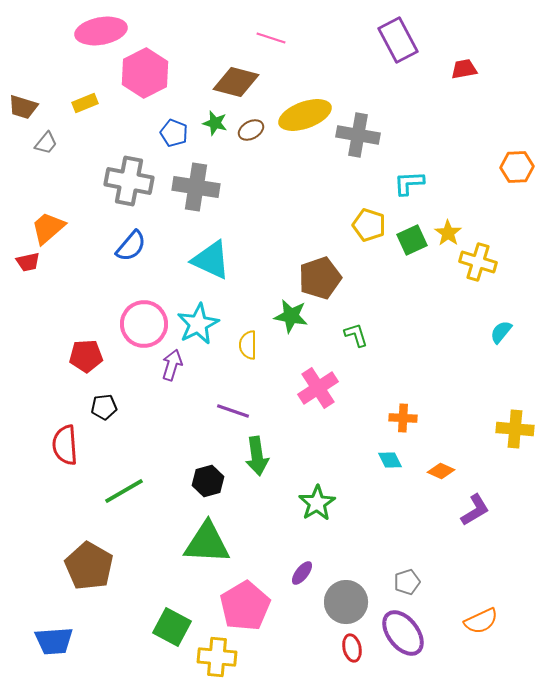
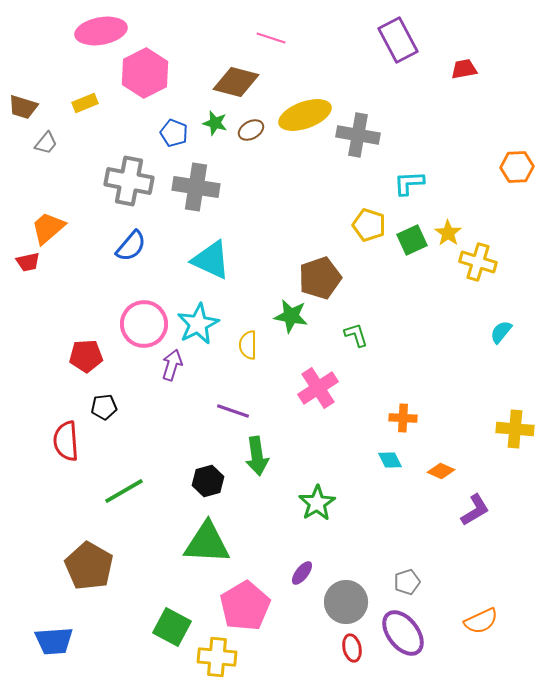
red semicircle at (65, 445): moved 1 px right, 4 px up
